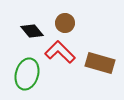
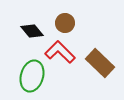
brown rectangle: rotated 28 degrees clockwise
green ellipse: moved 5 px right, 2 px down
